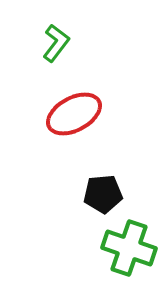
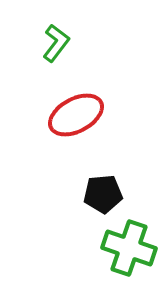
red ellipse: moved 2 px right, 1 px down
